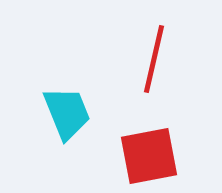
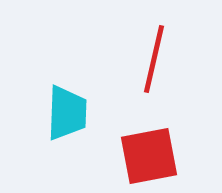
cyan trapezoid: rotated 24 degrees clockwise
